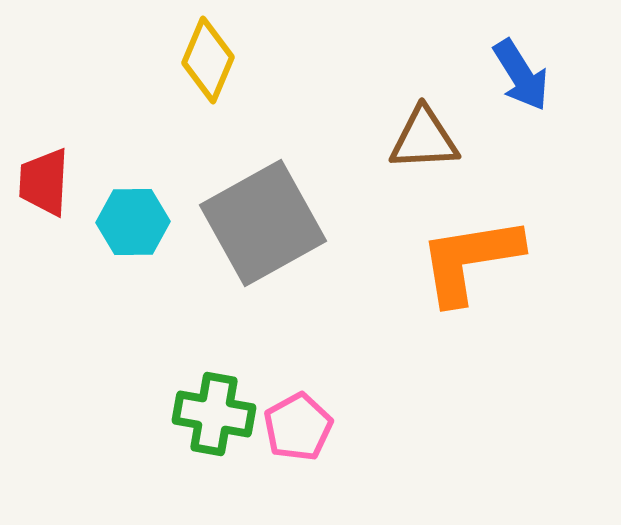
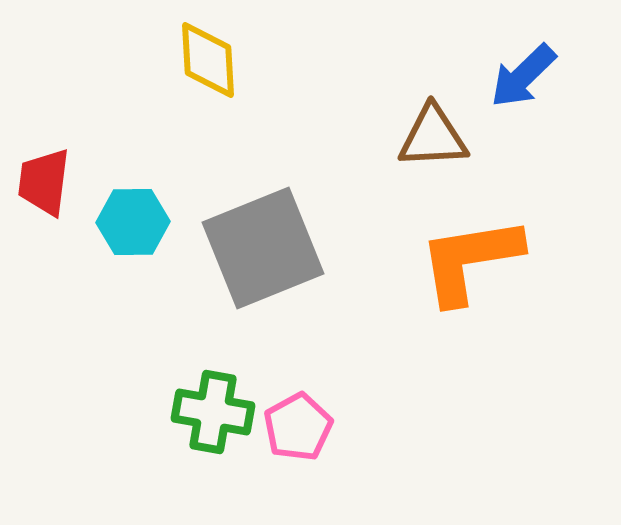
yellow diamond: rotated 26 degrees counterclockwise
blue arrow: moved 2 px right, 1 px down; rotated 78 degrees clockwise
brown triangle: moved 9 px right, 2 px up
red trapezoid: rotated 4 degrees clockwise
gray square: moved 25 px down; rotated 7 degrees clockwise
green cross: moved 1 px left, 2 px up
